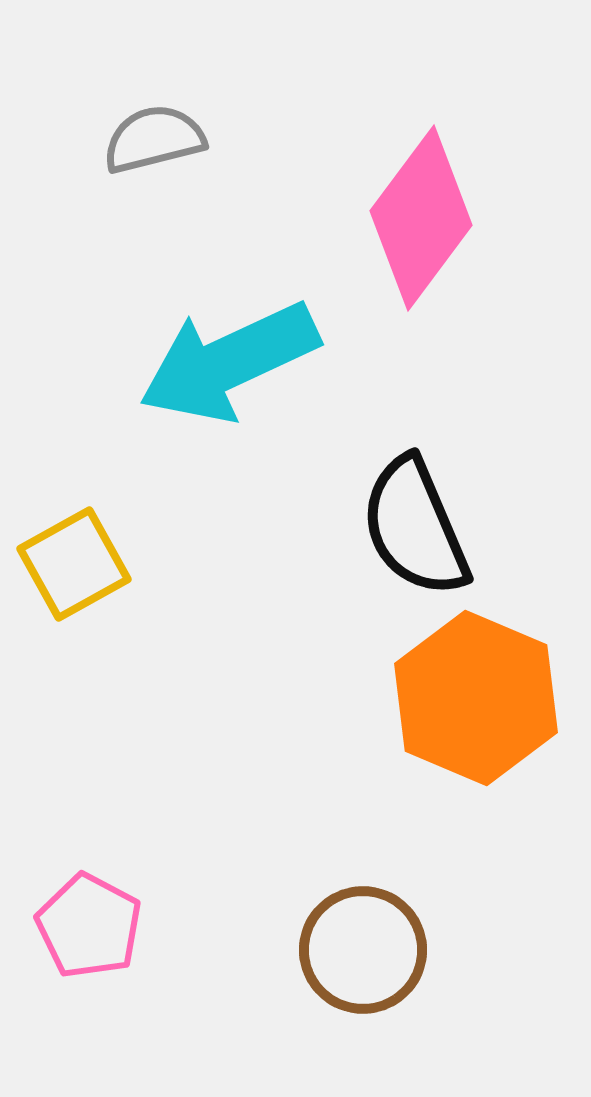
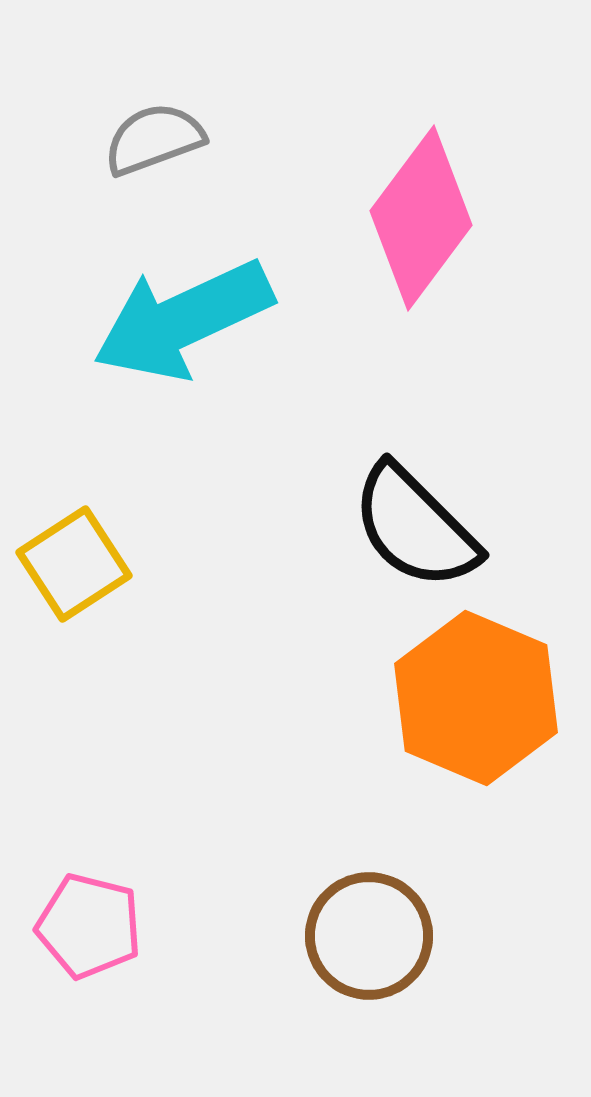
gray semicircle: rotated 6 degrees counterclockwise
cyan arrow: moved 46 px left, 42 px up
black semicircle: rotated 22 degrees counterclockwise
yellow square: rotated 4 degrees counterclockwise
pink pentagon: rotated 14 degrees counterclockwise
brown circle: moved 6 px right, 14 px up
